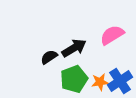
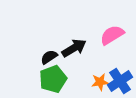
green pentagon: moved 21 px left
